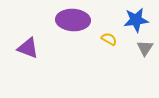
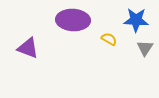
blue star: rotated 10 degrees clockwise
